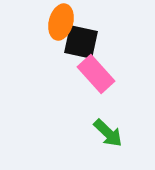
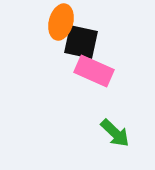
pink rectangle: moved 2 px left, 3 px up; rotated 24 degrees counterclockwise
green arrow: moved 7 px right
